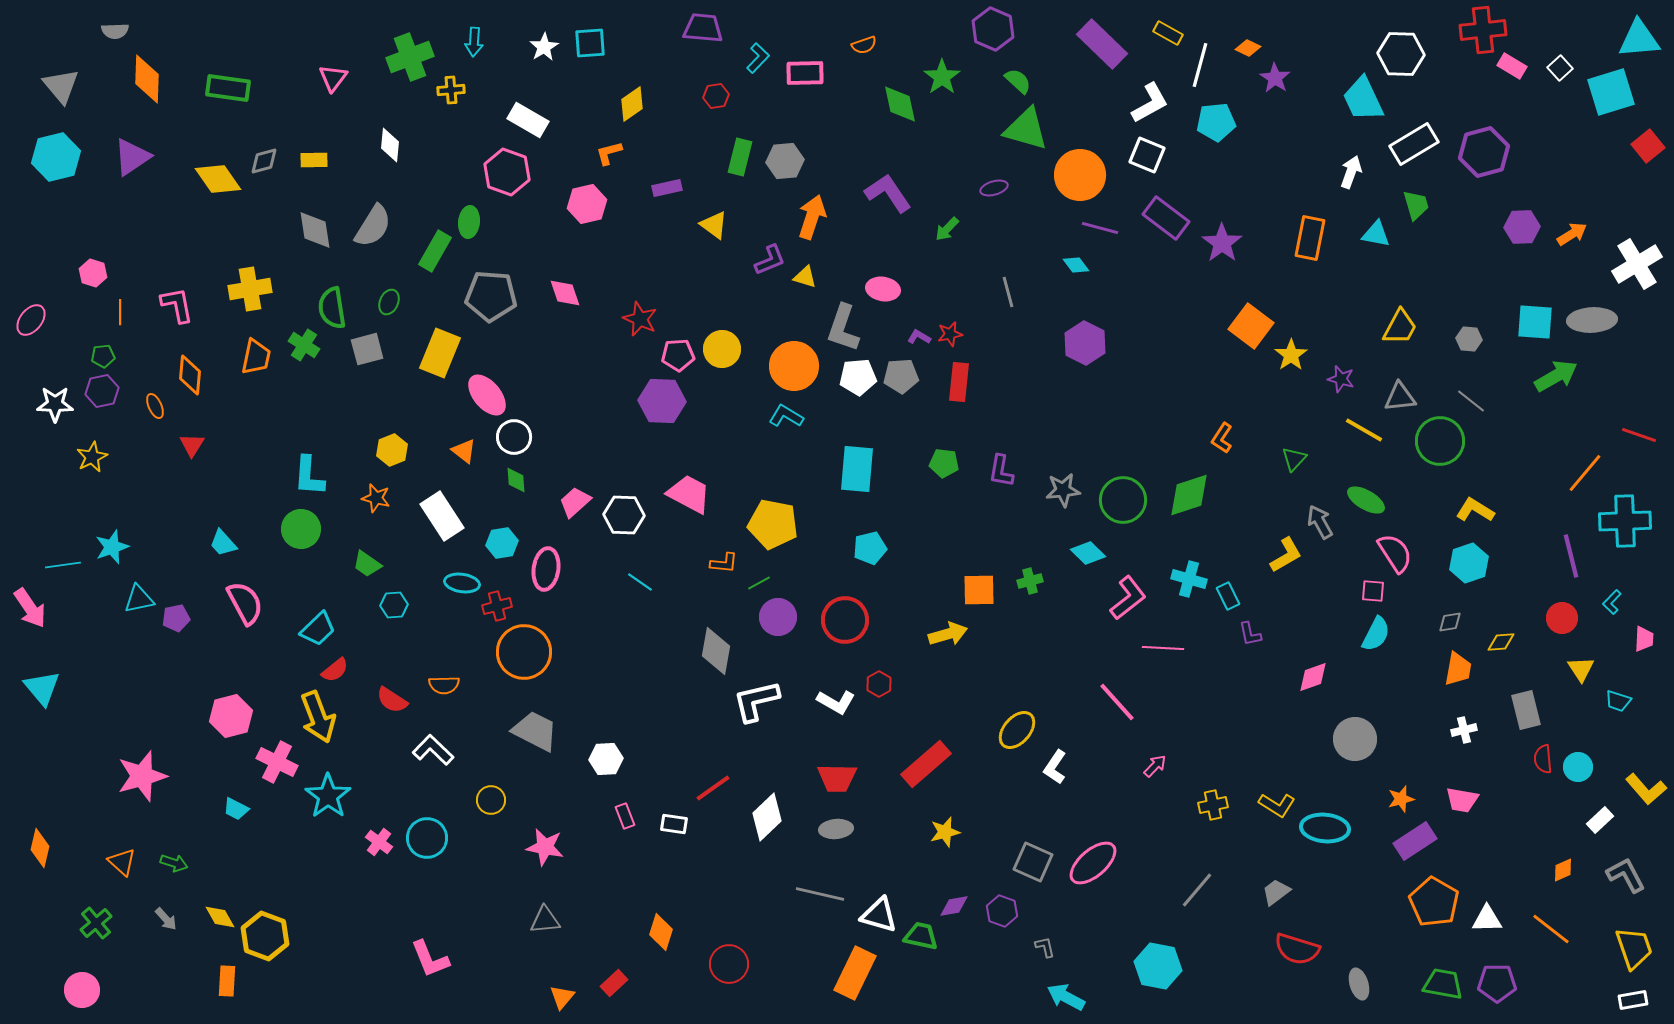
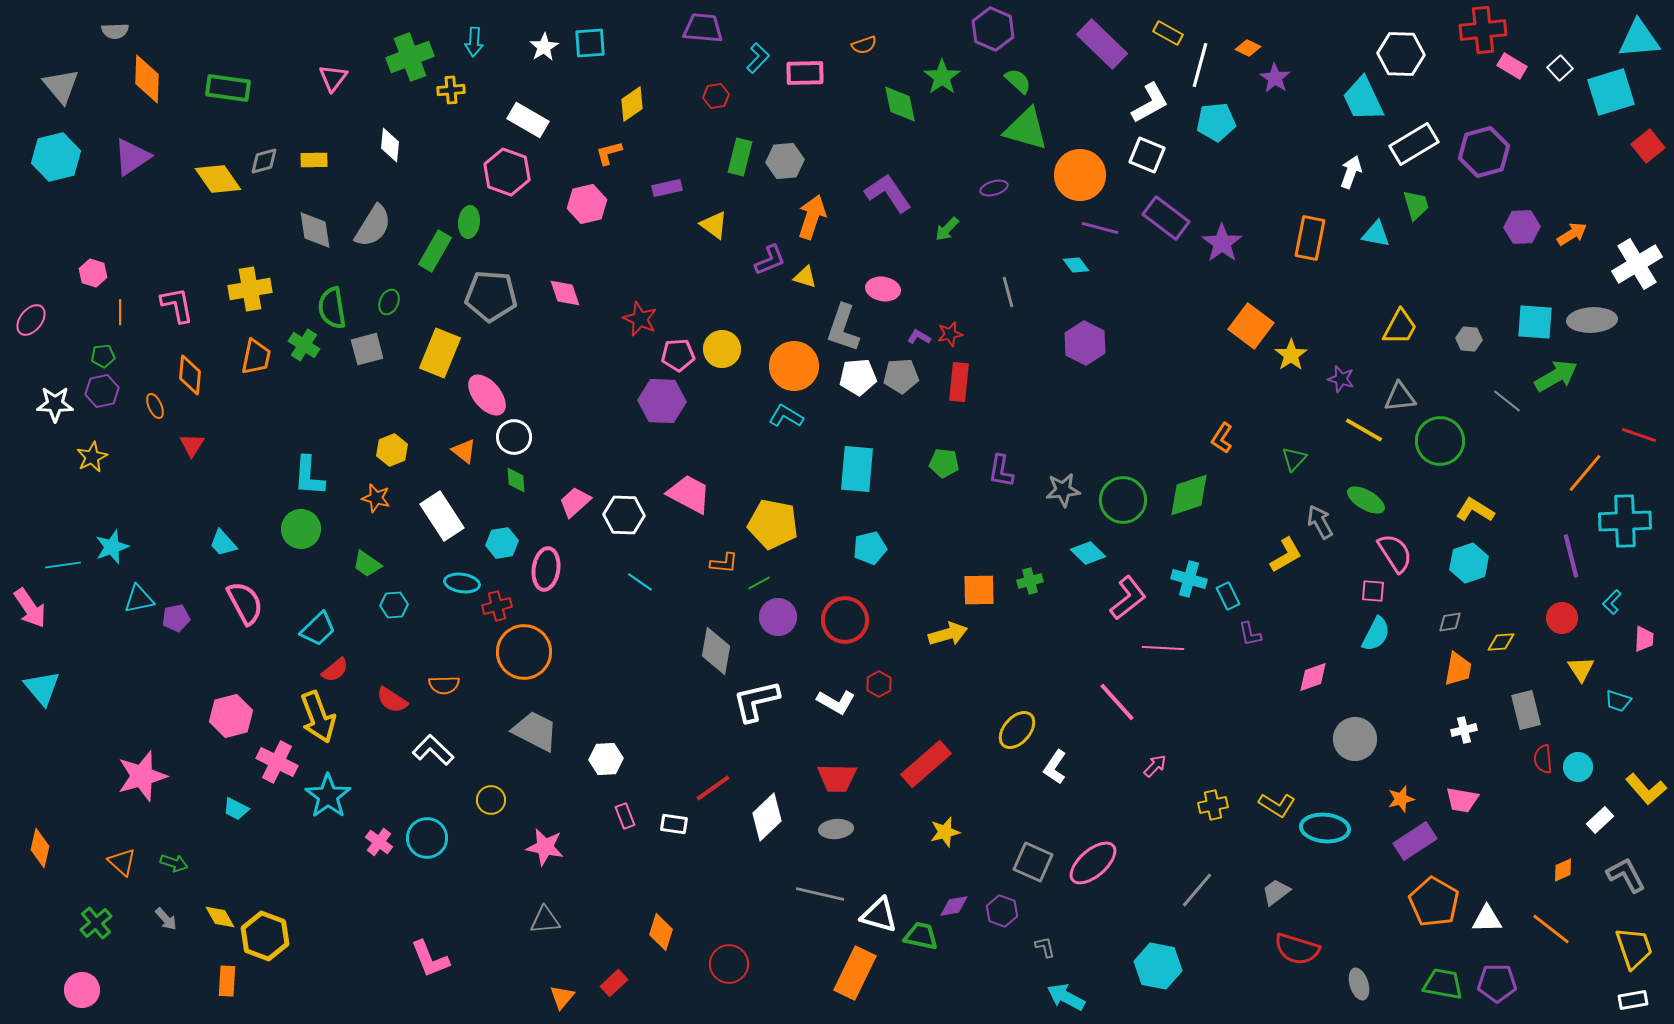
gray line at (1471, 401): moved 36 px right
